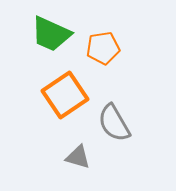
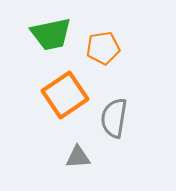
green trapezoid: rotated 36 degrees counterclockwise
gray semicircle: moved 5 px up; rotated 39 degrees clockwise
gray triangle: rotated 20 degrees counterclockwise
